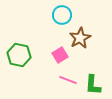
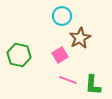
cyan circle: moved 1 px down
